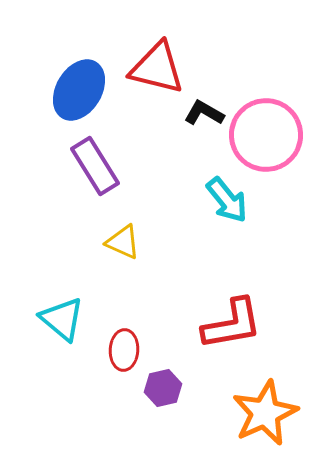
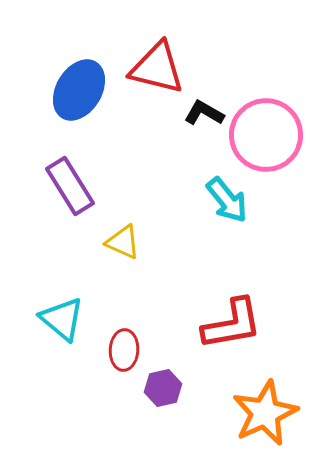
purple rectangle: moved 25 px left, 20 px down
